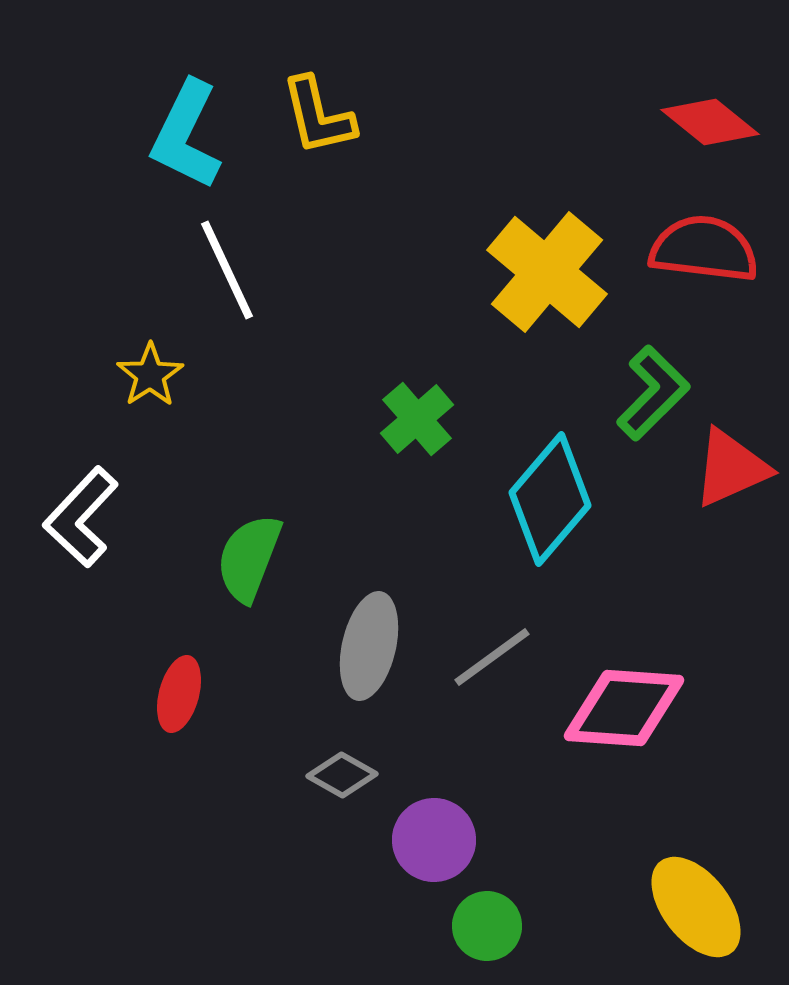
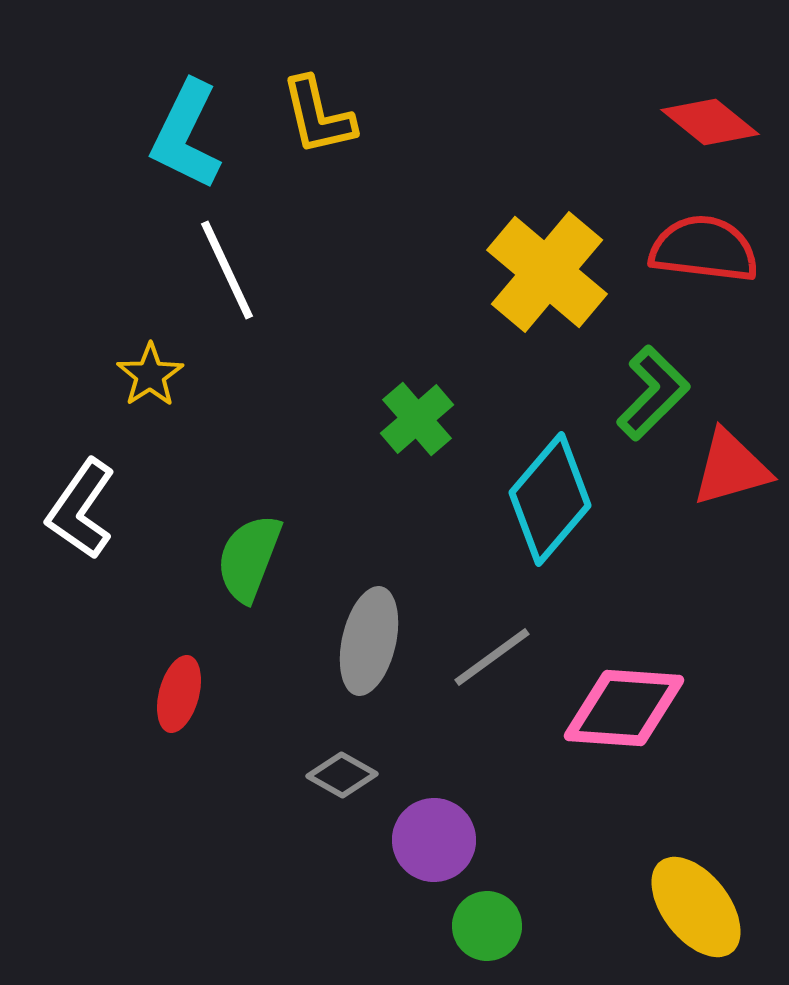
red triangle: rotated 8 degrees clockwise
white L-shape: moved 8 px up; rotated 8 degrees counterclockwise
gray ellipse: moved 5 px up
